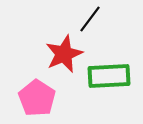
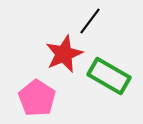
black line: moved 2 px down
green rectangle: rotated 33 degrees clockwise
